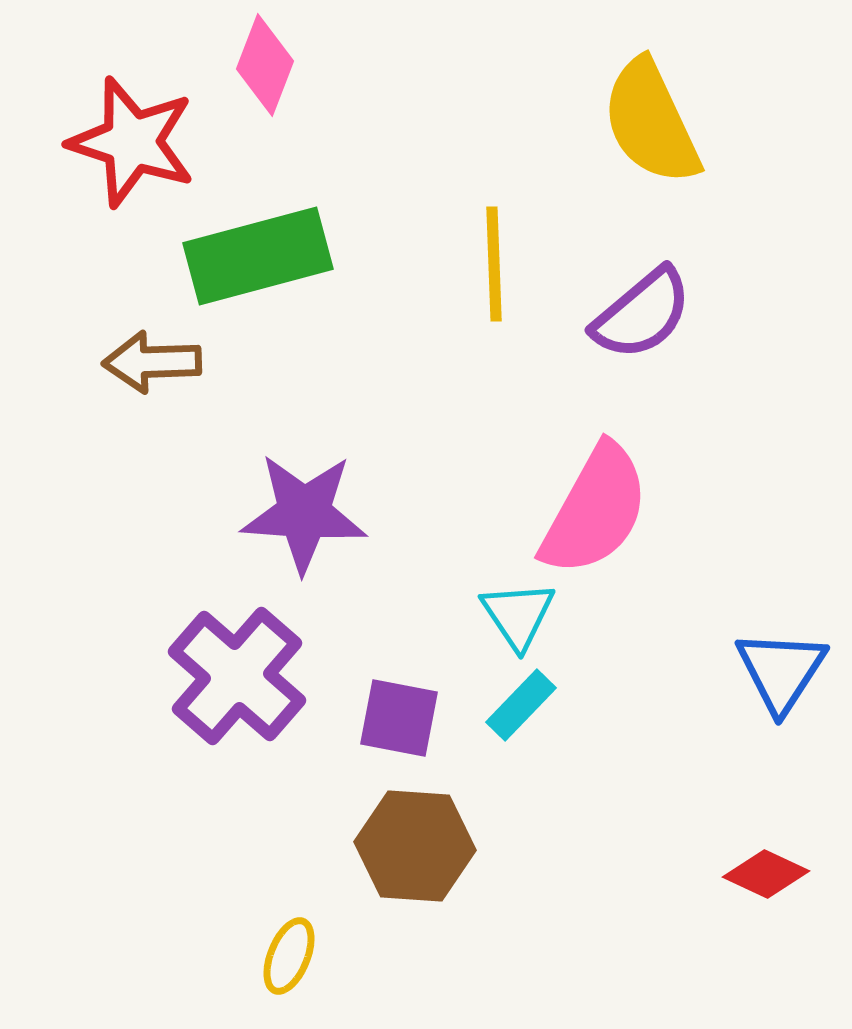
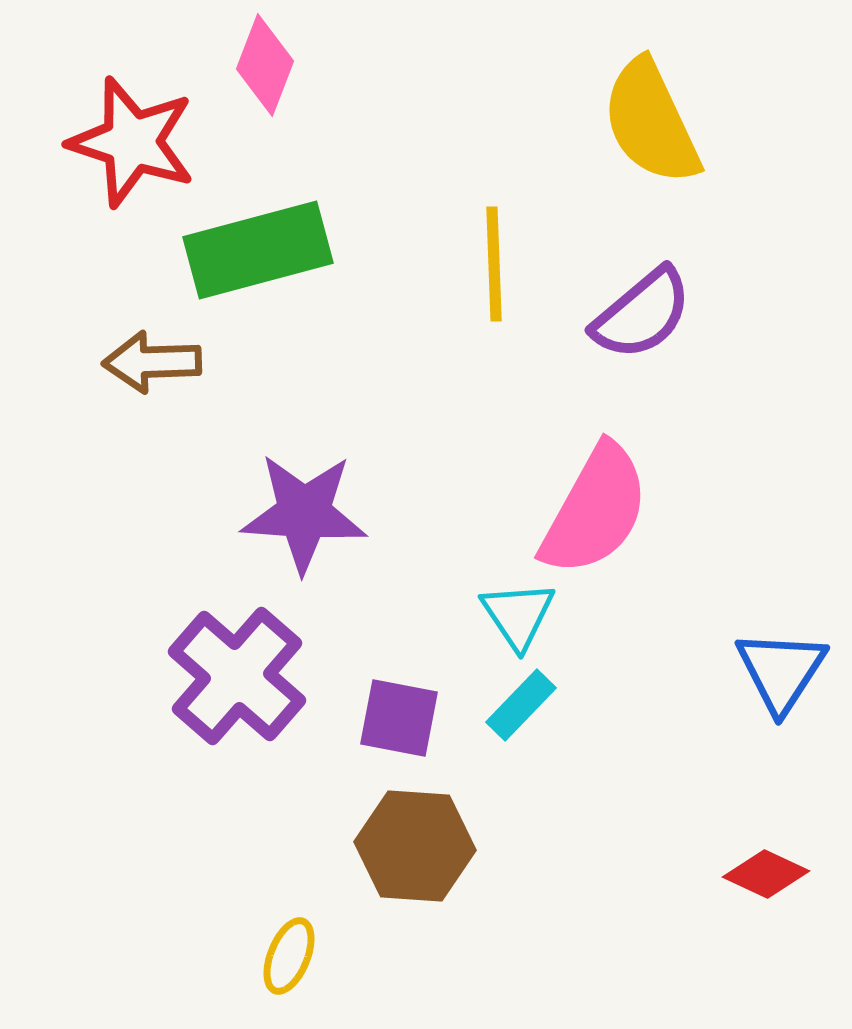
green rectangle: moved 6 px up
